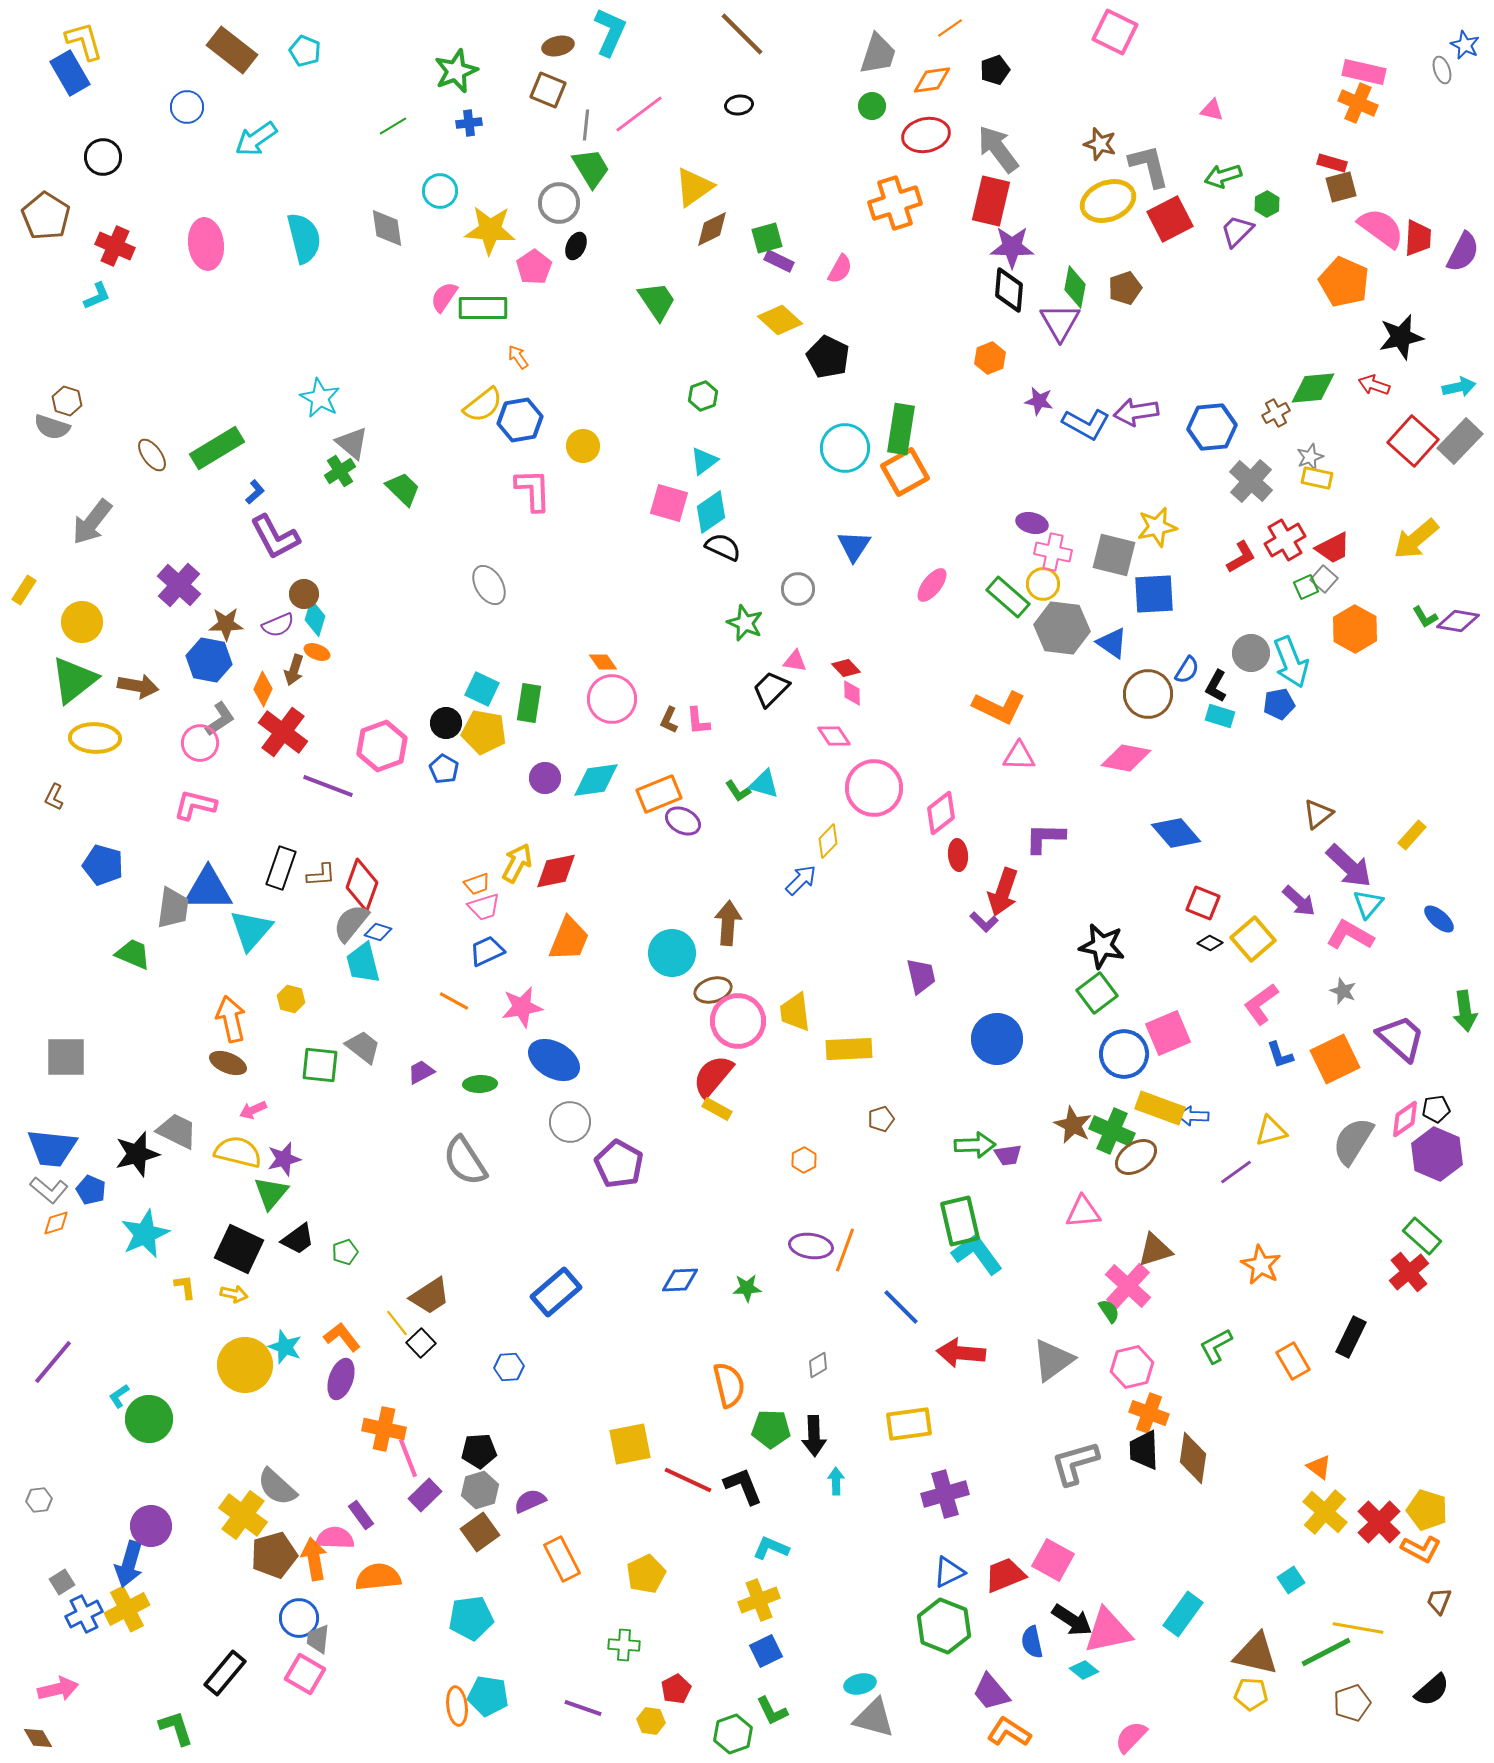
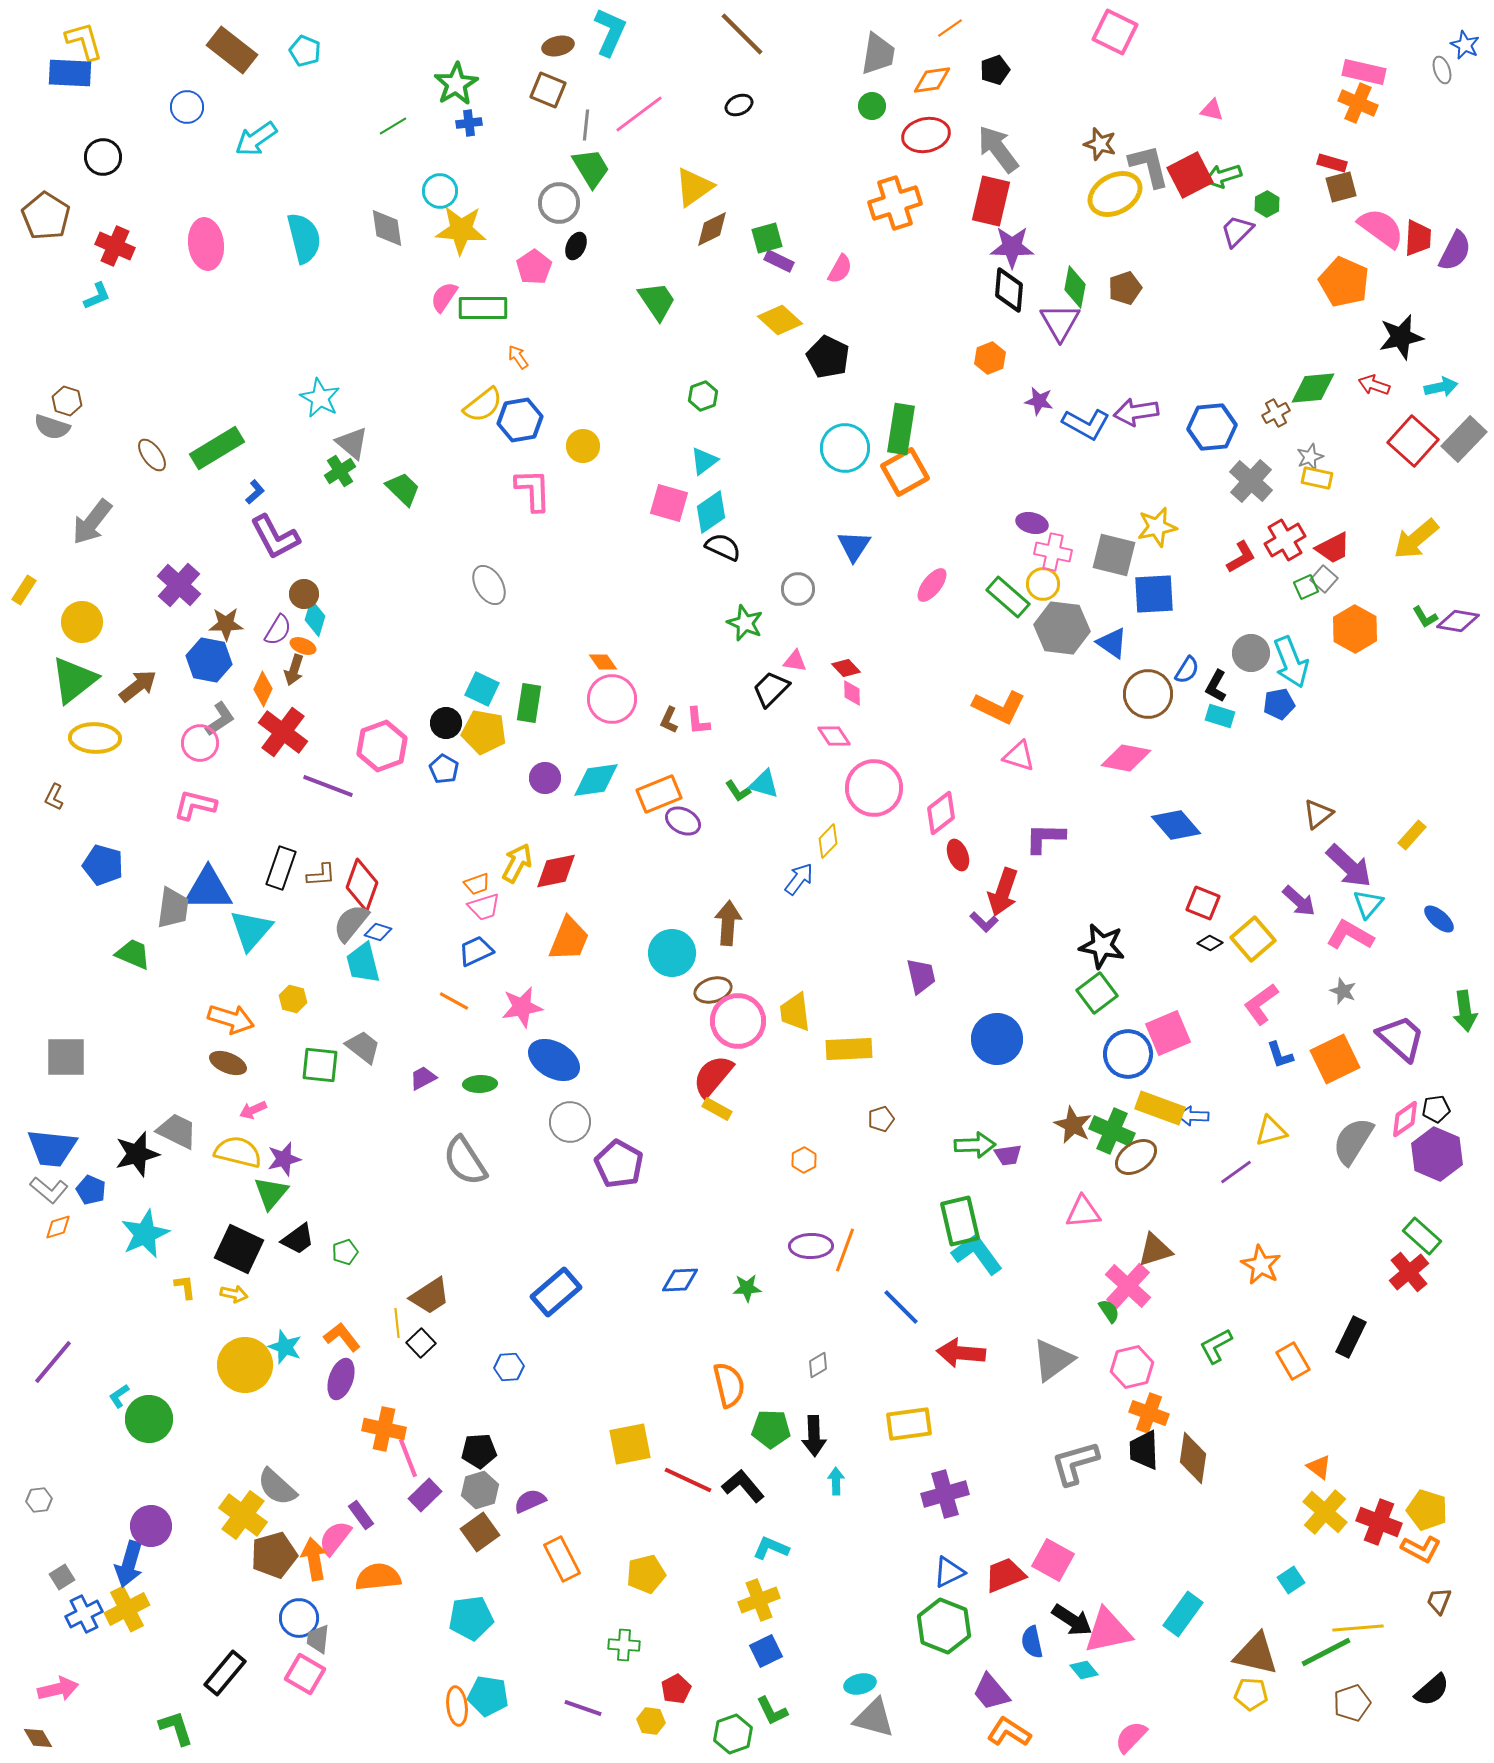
gray trapezoid at (878, 54): rotated 9 degrees counterclockwise
green star at (456, 71): moved 13 px down; rotated 9 degrees counterclockwise
blue rectangle at (70, 73): rotated 57 degrees counterclockwise
black ellipse at (739, 105): rotated 16 degrees counterclockwise
yellow ellipse at (1108, 201): moved 7 px right, 7 px up; rotated 8 degrees counterclockwise
red square at (1170, 219): moved 20 px right, 44 px up
yellow star at (490, 230): moved 29 px left
purple semicircle at (1463, 252): moved 8 px left, 1 px up
cyan arrow at (1459, 387): moved 18 px left
gray rectangle at (1460, 441): moved 4 px right, 2 px up
purple semicircle at (278, 625): moved 5 px down; rotated 36 degrees counterclockwise
orange ellipse at (317, 652): moved 14 px left, 6 px up
brown arrow at (138, 686): rotated 48 degrees counterclockwise
pink triangle at (1019, 756): rotated 16 degrees clockwise
blue diamond at (1176, 833): moved 8 px up
red ellipse at (958, 855): rotated 16 degrees counterclockwise
blue arrow at (801, 880): moved 2 px left, 1 px up; rotated 8 degrees counterclockwise
blue trapezoid at (487, 951): moved 11 px left
yellow hexagon at (291, 999): moved 2 px right
orange arrow at (231, 1019): rotated 120 degrees clockwise
blue circle at (1124, 1054): moved 4 px right
purple trapezoid at (421, 1072): moved 2 px right, 6 px down
orange diamond at (56, 1223): moved 2 px right, 4 px down
purple ellipse at (811, 1246): rotated 9 degrees counterclockwise
yellow line at (397, 1323): rotated 32 degrees clockwise
black L-shape at (743, 1486): rotated 18 degrees counterclockwise
red cross at (1379, 1522): rotated 24 degrees counterclockwise
pink semicircle at (335, 1538): rotated 54 degrees counterclockwise
yellow pentagon at (646, 1574): rotated 12 degrees clockwise
gray square at (62, 1582): moved 5 px up
yellow line at (1358, 1628): rotated 15 degrees counterclockwise
cyan diamond at (1084, 1670): rotated 12 degrees clockwise
